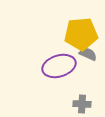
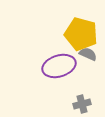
yellow pentagon: rotated 20 degrees clockwise
gray cross: rotated 18 degrees counterclockwise
